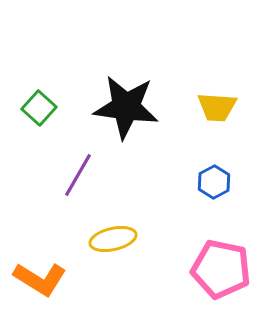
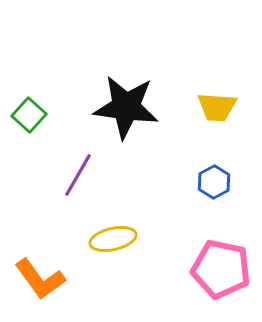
green square: moved 10 px left, 7 px down
orange L-shape: rotated 22 degrees clockwise
